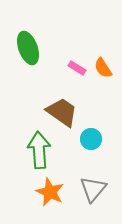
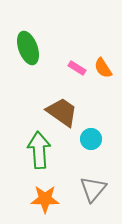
orange star: moved 5 px left, 7 px down; rotated 24 degrees counterclockwise
